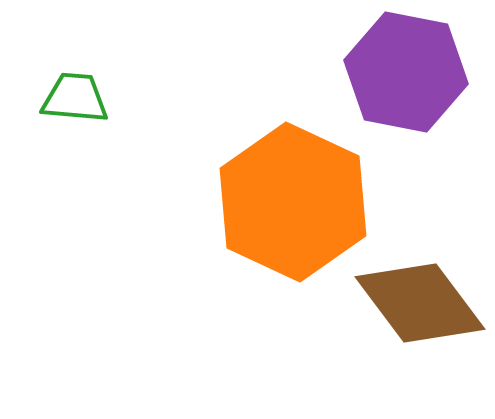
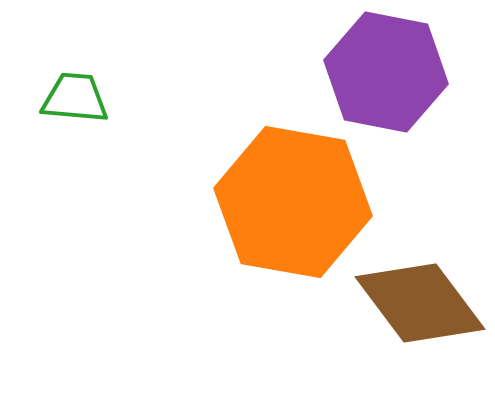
purple hexagon: moved 20 px left
orange hexagon: rotated 15 degrees counterclockwise
